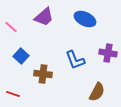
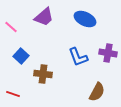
blue L-shape: moved 3 px right, 3 px up
